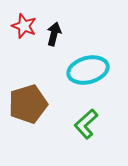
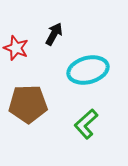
red star: moved 8 px left, 22 px down
black arrow: rotated 15 degrees clockwise
brown pentagon: rotated 15 degrees clockwise
